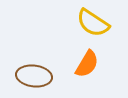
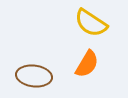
yellow semicircle: moved 2 px left
